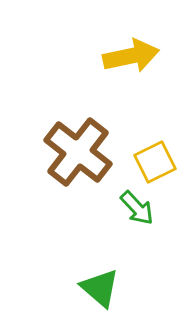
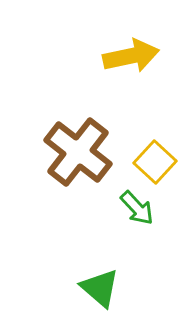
yellow square: rotated 21 degrees counterclockwise
